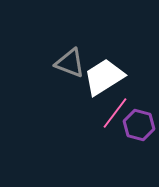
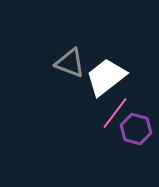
white trapezoid: moved 2 px right; rotated 6 degrees counterclockwise
purple hexagon: moved 3 px left, 4 px down
